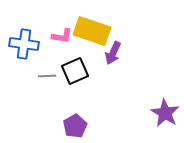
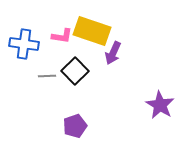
black square: rotated 20 degrees counterclockwise
purple star: moved 5 px left, 8 px up
purple pentagon: rotated 10 degrees clockwise
